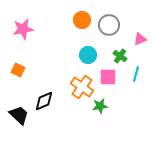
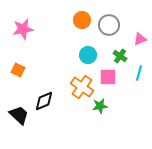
cyan line: moved 3 px right, 1 px up
